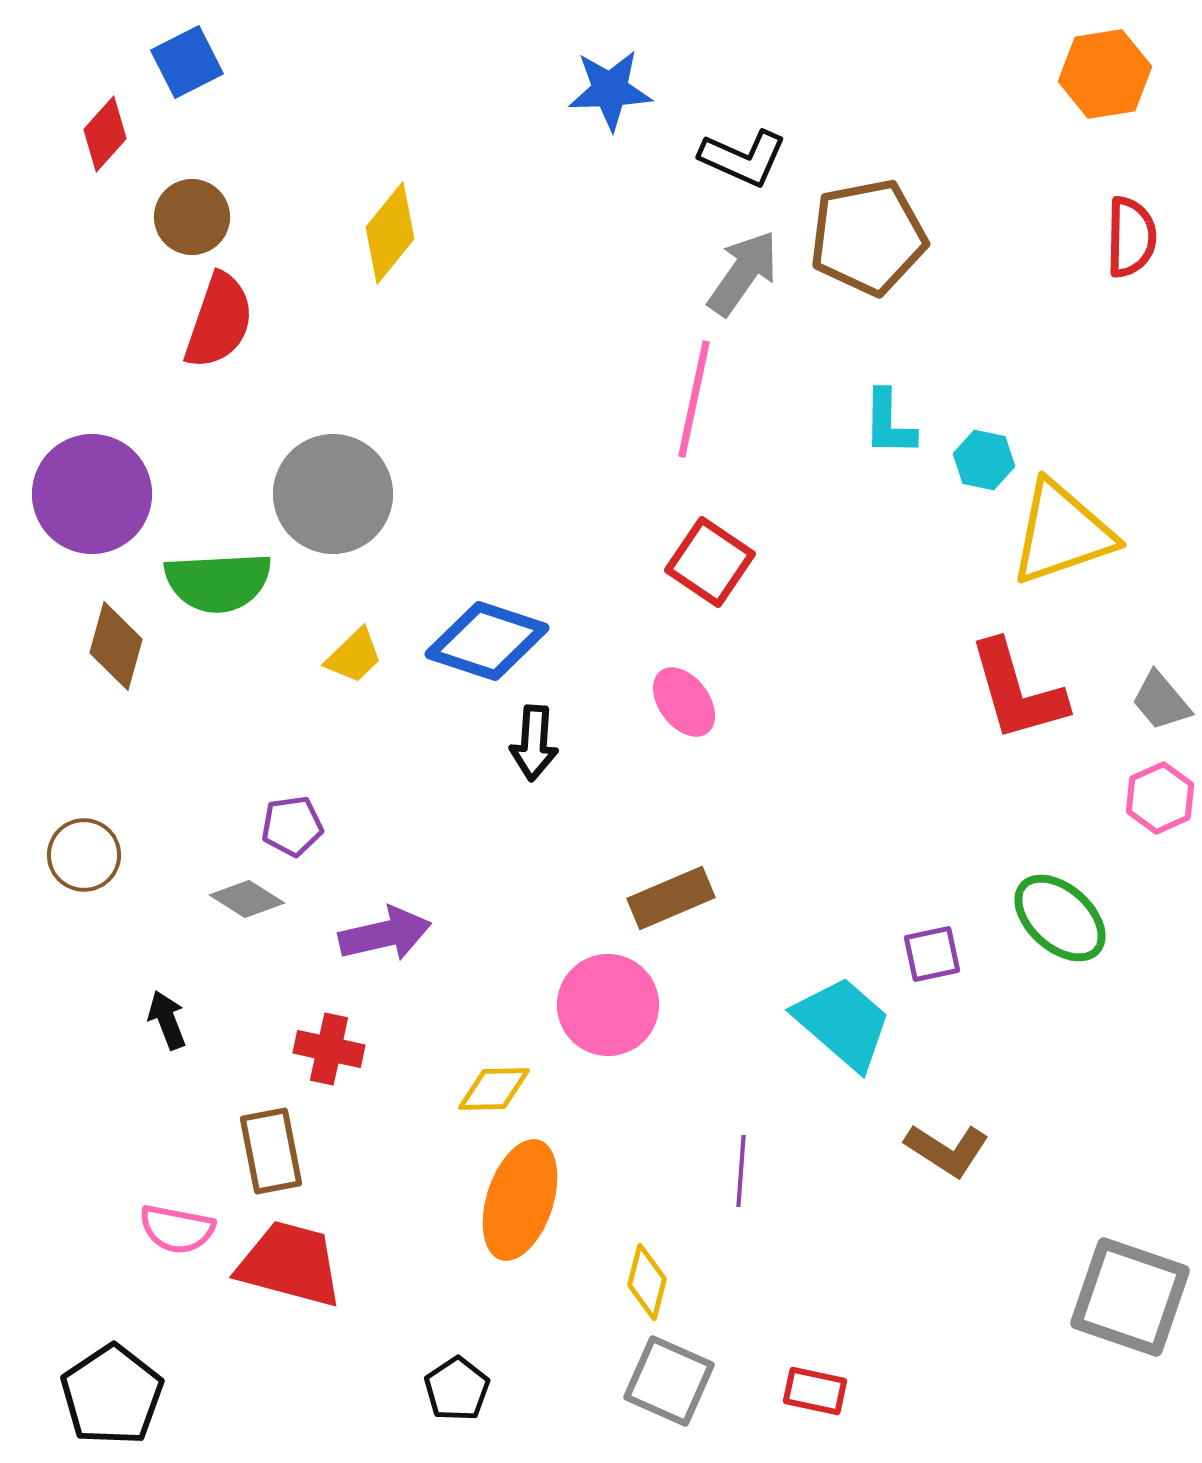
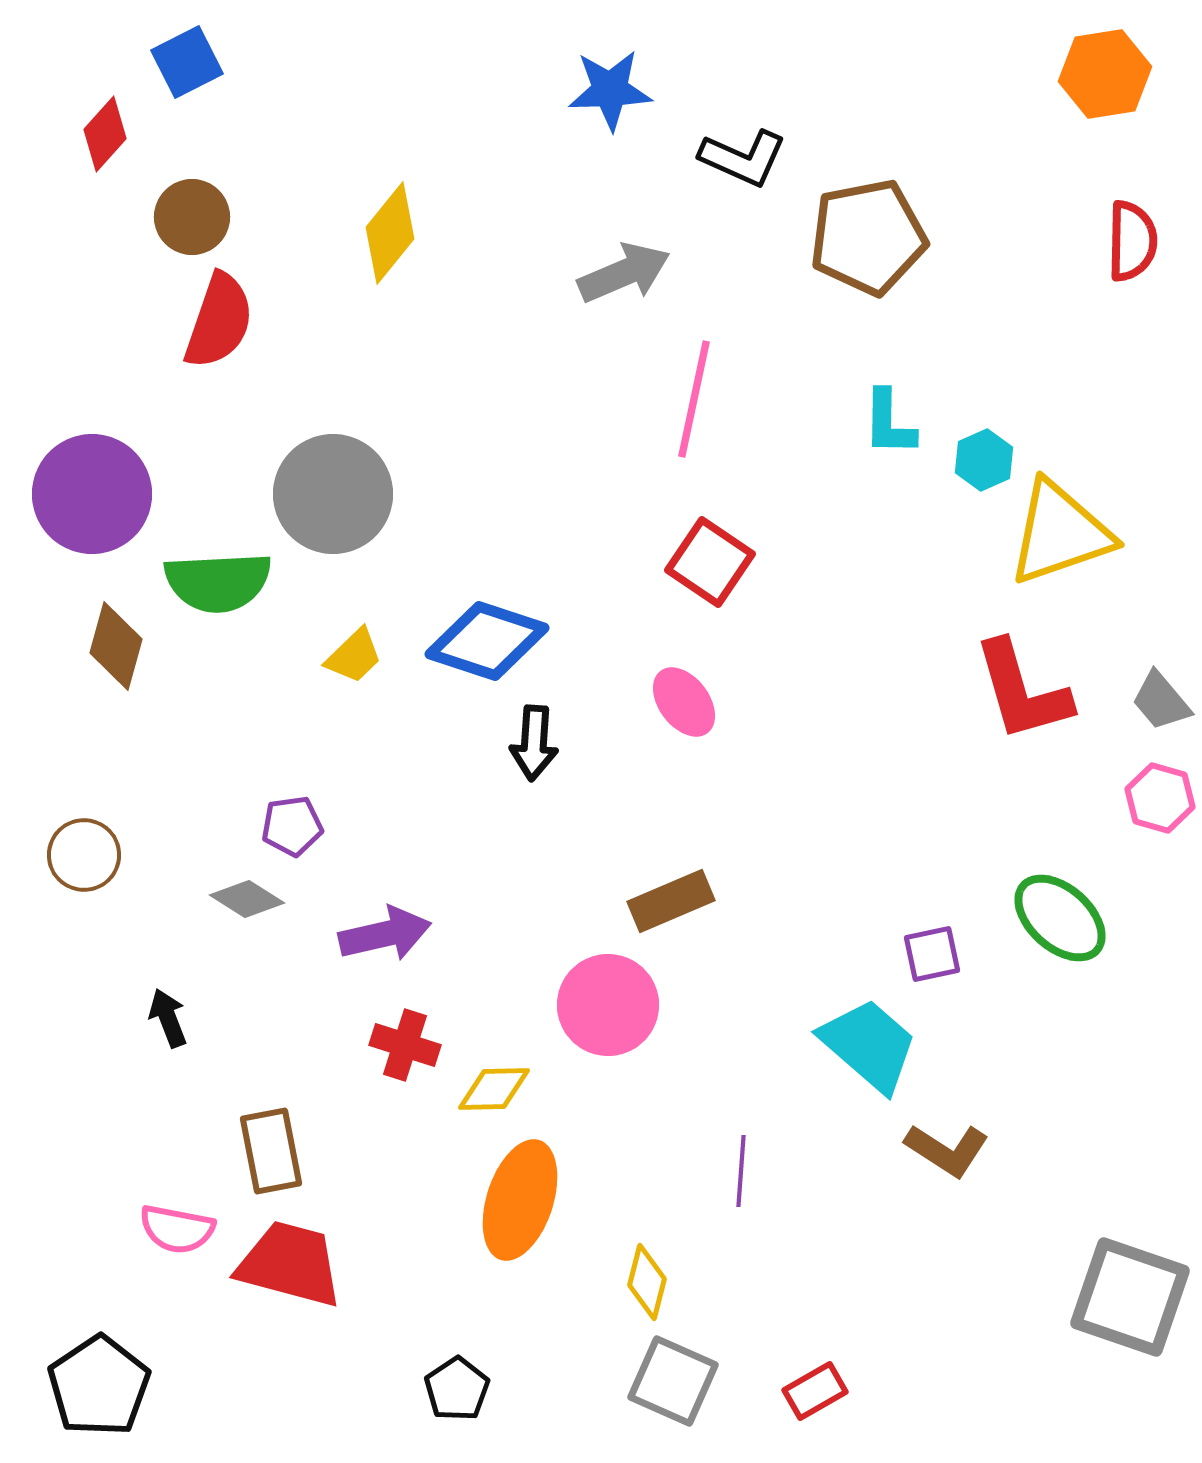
red semicircle at (1131, 237): moved 1 px right, 4 px down
gray arrow at (743, 273): moved 119 px left; rotated 32 degrees clockwise
cyan hexagon at (984, 460): rotated 24 degrees clockwise
yellow triangle at (1062, 533): moved 2 px left
red L-shape at (1017, 691): moved 5 px right
pink hexagon at (1160, 798): rotated 20 degrees counterclockwise
brown rectangle at (671, 898): moved 3 px down
black arrow at (167, 1020): moved 1 px right, 2 px up
cyan trapezoid at (843, 1023): moved 26 px right, 22 px down
red cross at (329, 1049): moved 76 px right, 4 px up; rotated 6 degrees clockwise
gray square at (669, 1381): moved 4 px right
red rectangle at (815, 1391): rotated 42 degrees counterclockwise
black pentagon at (112, 1395): moved 13 px left, 9 px up
